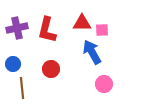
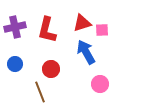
red triangle: rotated 18 degrees counterclockwise
purple cross: moved 2 px left, 1 px up
blue arrow: moved 6 px left
blue circle: moved 2 px right
pink circle: moved 4 px left
brown line: moved 18 px right, 4 px down; rotated 15 degrees counterclockwise
